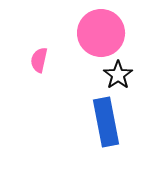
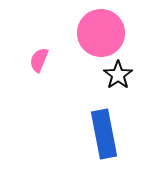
pink semicircle: rotated 10 degrees clockwise
blue rectangle: moved 2 px left, 12 px down
